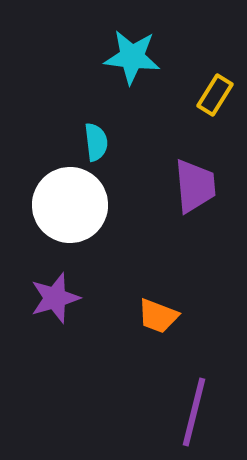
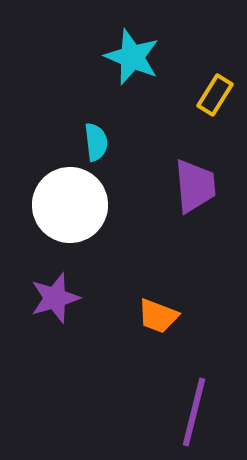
cyan star: rotated 16 degrees clockwise
